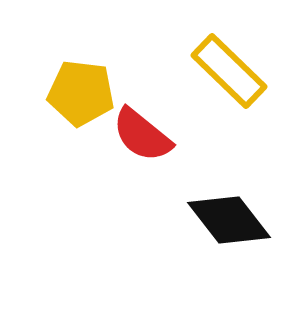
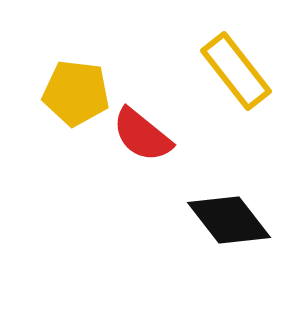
yellow rectangle: moved 7 px right; rotated 8 degrees clockwise
yellow pentagon: moved 5 px left
